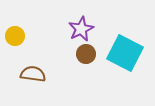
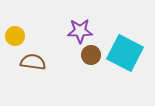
purple star: moved 1 px left, 2 px down; rotated 25 degrees clockwise
brown circle: moved 5 px right, 1 px down
brown semicircle: moved 12 px up
